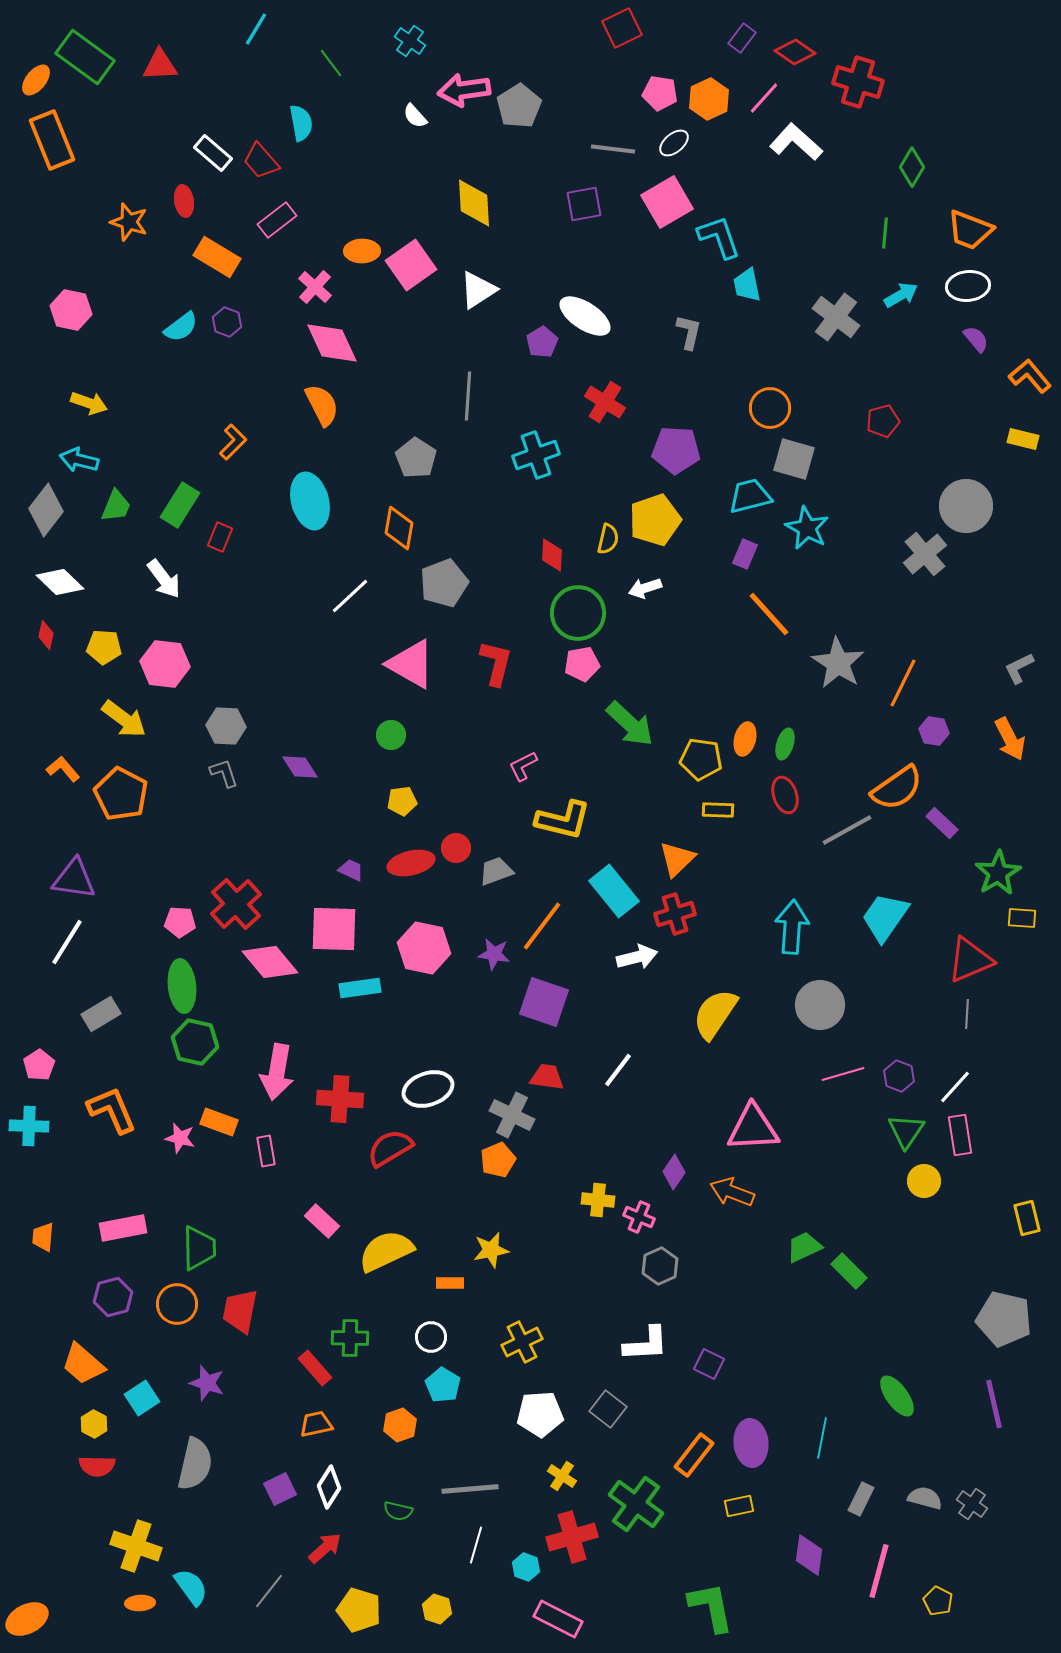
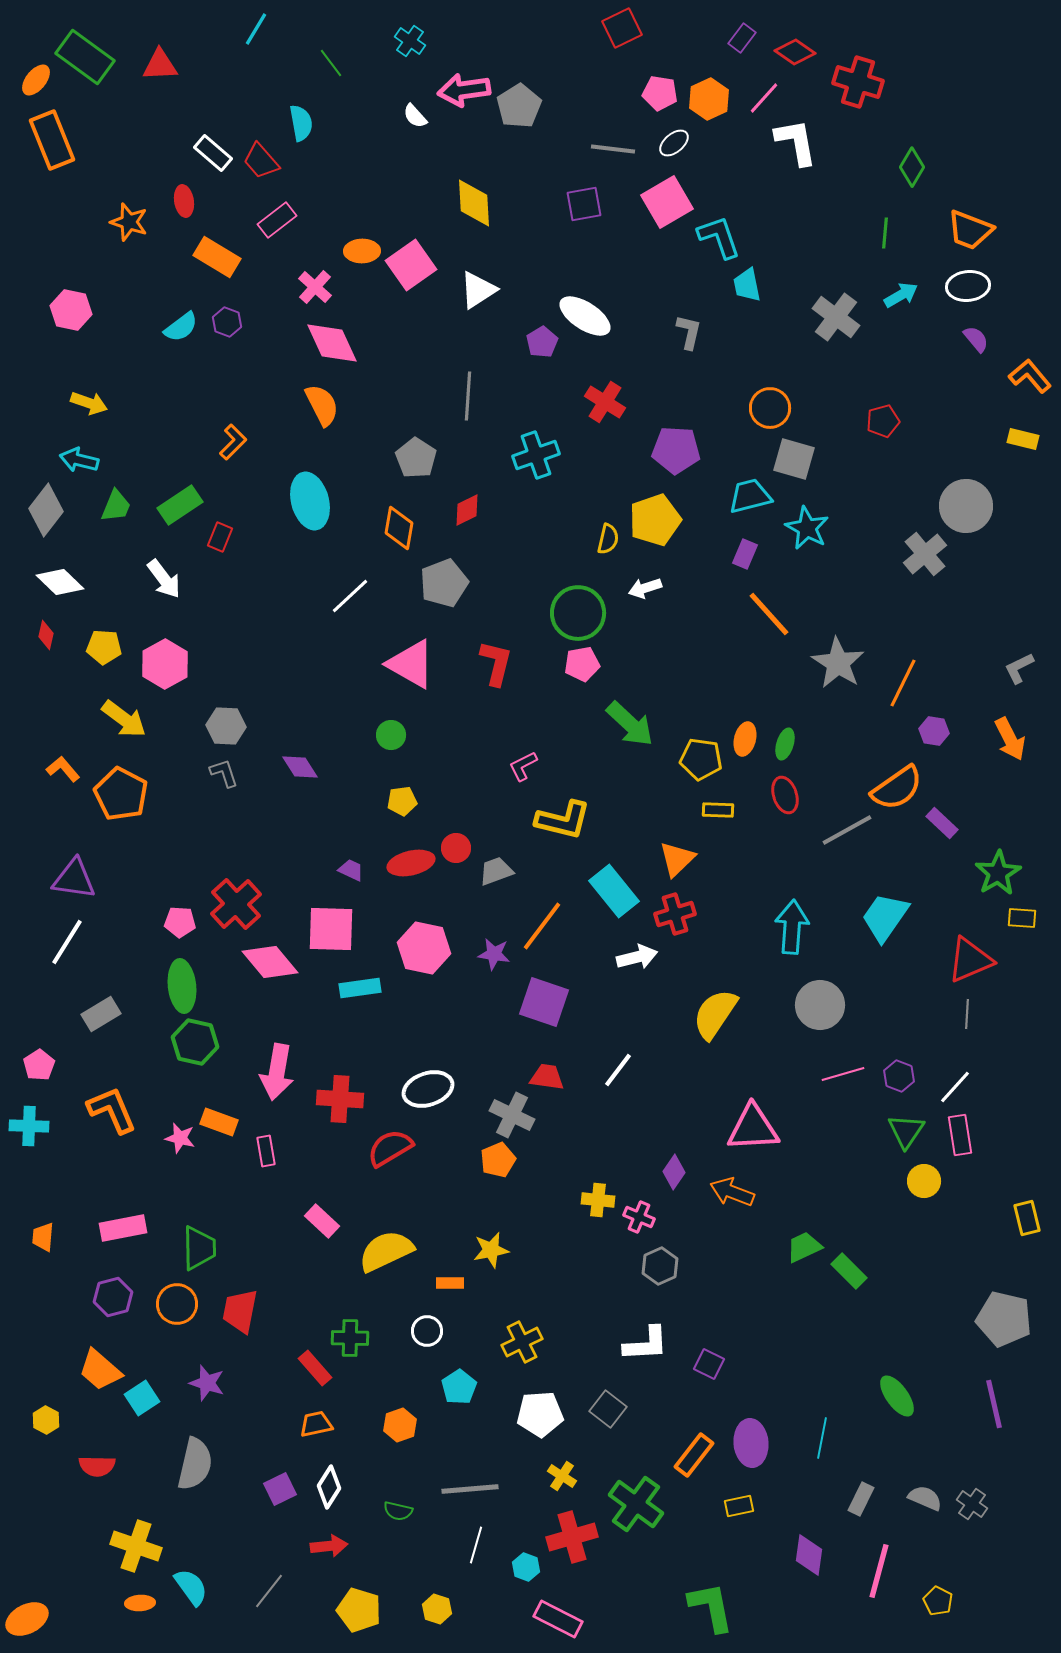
white L-shape at (796, 142): rotated 38 degrees clockwise
green rectangle at (180, 505): rotated 24 degrees clockwise
red diamond at (552, 555): moved 85 px left, 45 px up; rotated 60 degrees clockwise
pink hexagon at (165, 664): rotated 24 degrees clockwise
pink square at (334, 929): moved 3 px left
white circle at (431, 1337): moved 4 px left, 6 px up
orange trapezoid at (83, 1364): moved 17 px right, 6 px down
cyan pentagon at (443, 1385): moved 16 px right, 2 px down; rotated 8 degrees clockwise
yellow hexagon at (94, 1424): moved 48 px left, 4 px up
gray semicircle at (925, 1498): rotated 8 degrees clockwise
red arrow at (325, 1548): moved 4 px right, 2 px up; rotated 36 degrees clockwise
